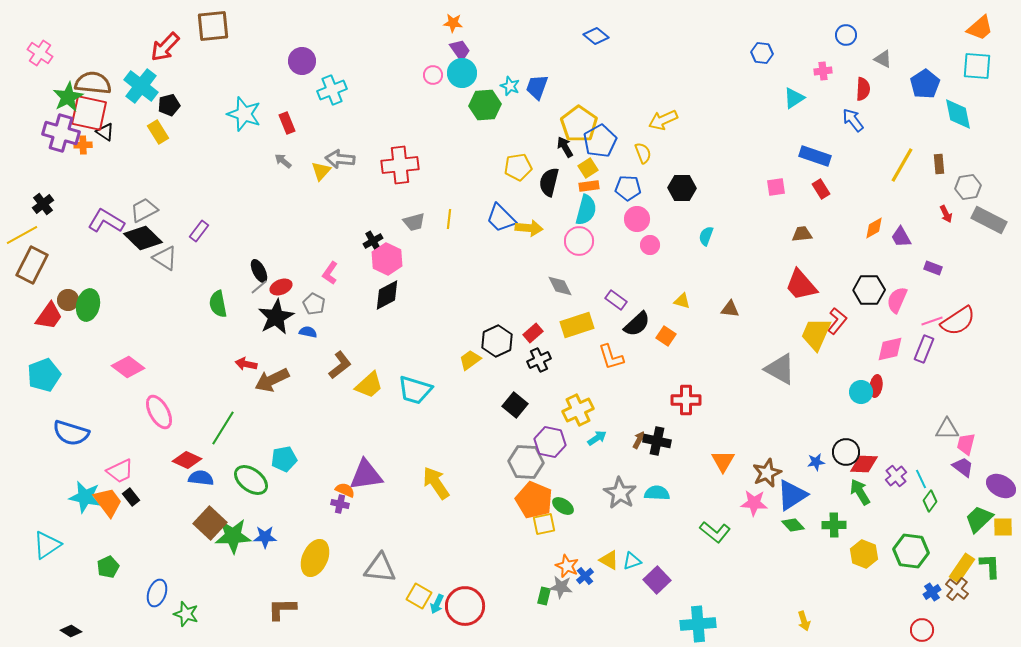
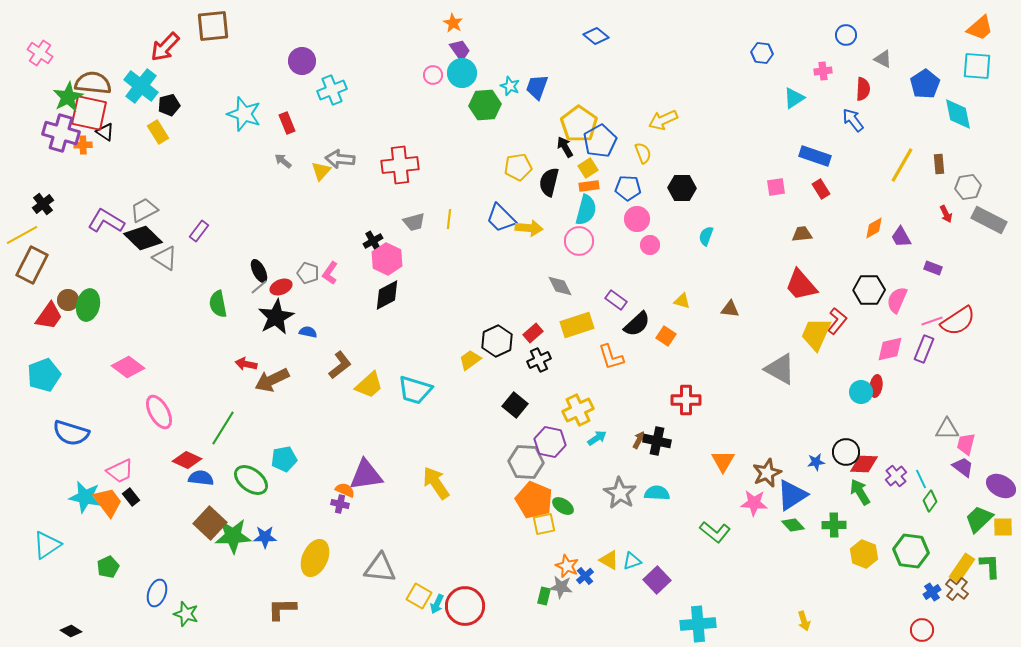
orange star at (453, 23): rotated 24 degrees clockwise
gray pentagon at (314, 304): moved 6 px left, 31 px up; rotated 10 degrees counterclockwise
